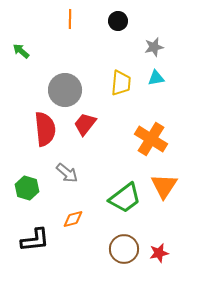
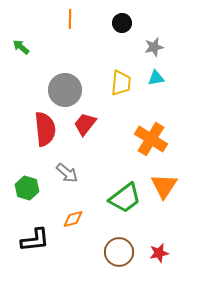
black circle: moved 4 px right, 2 px down
green arrow: moved 4 px up
brown circle: moved 5 px left, 3 px down
